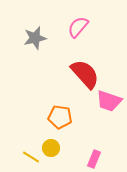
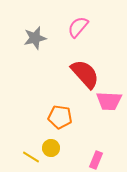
pink trapezoid: rotated 16 degrees counterclockwise
pink rectangle: moved 2 px right, 1 px down
